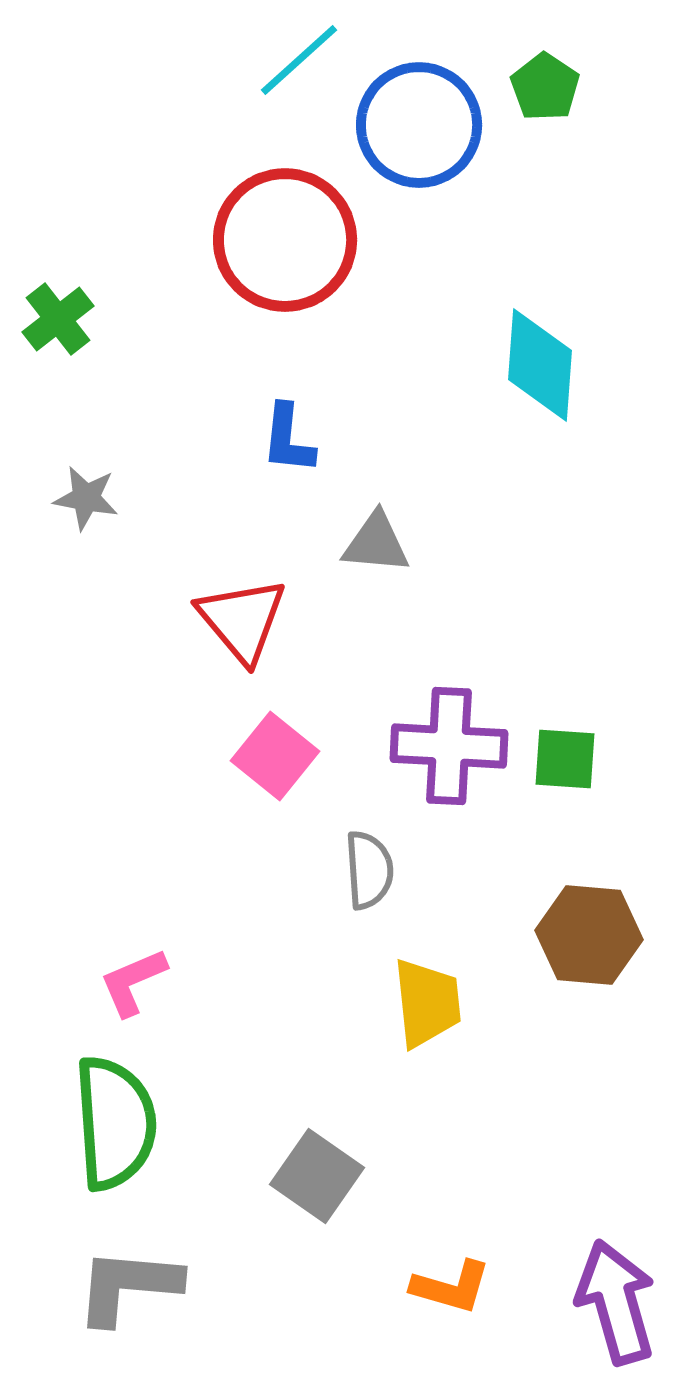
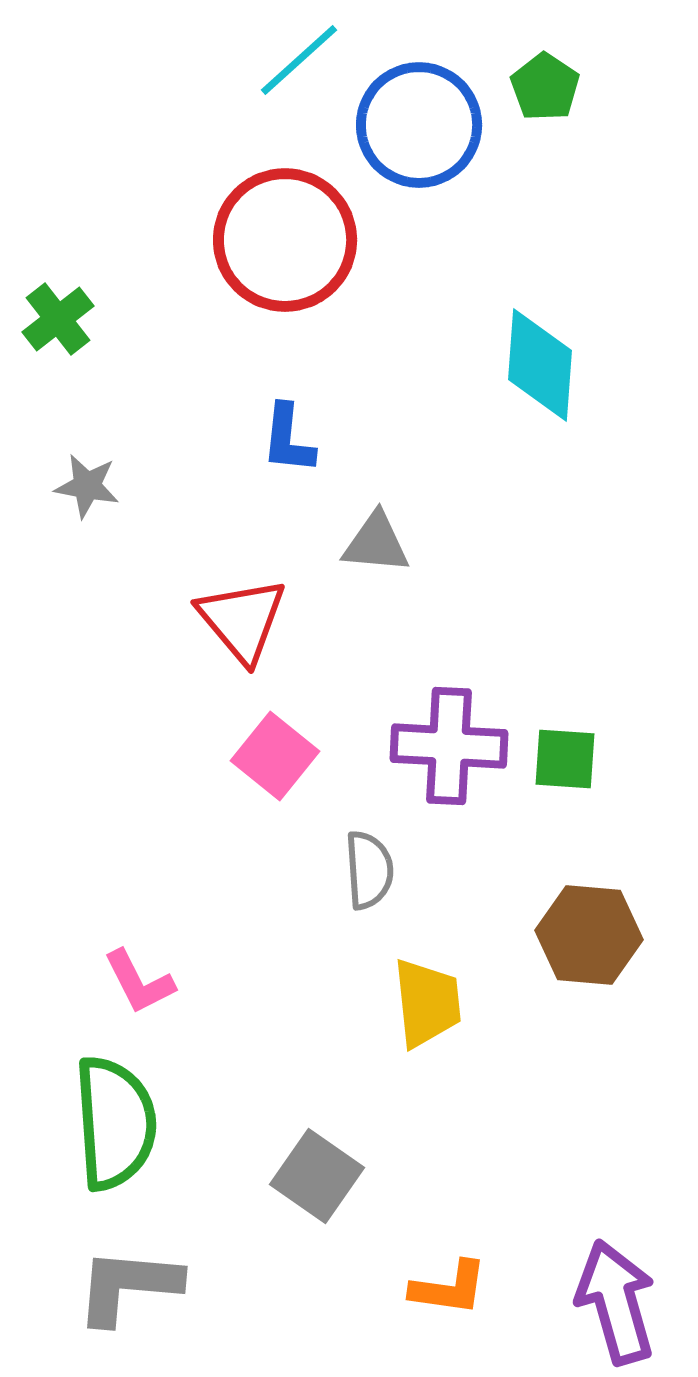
gray star: moved 1 px right, 12 px up
pink L-shape: moved 6 px right; rotated 94 degrees counterclockwise
orange L-shape: moved 2 px left, 1 px down; rotated 8 degrees counterclockwise
